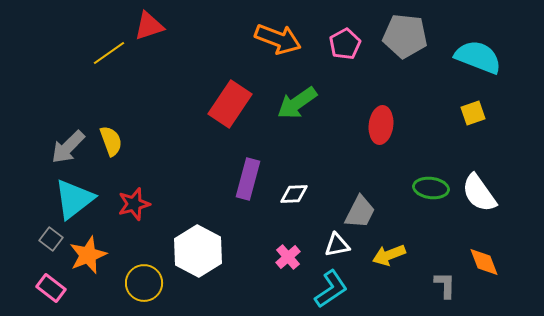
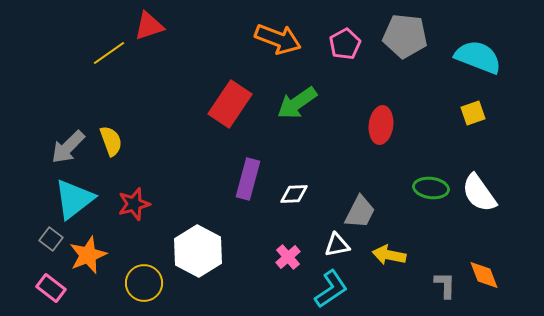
yellow arrow: rotated 32 degrees clockwise
orange diamond: moved 13 px down
